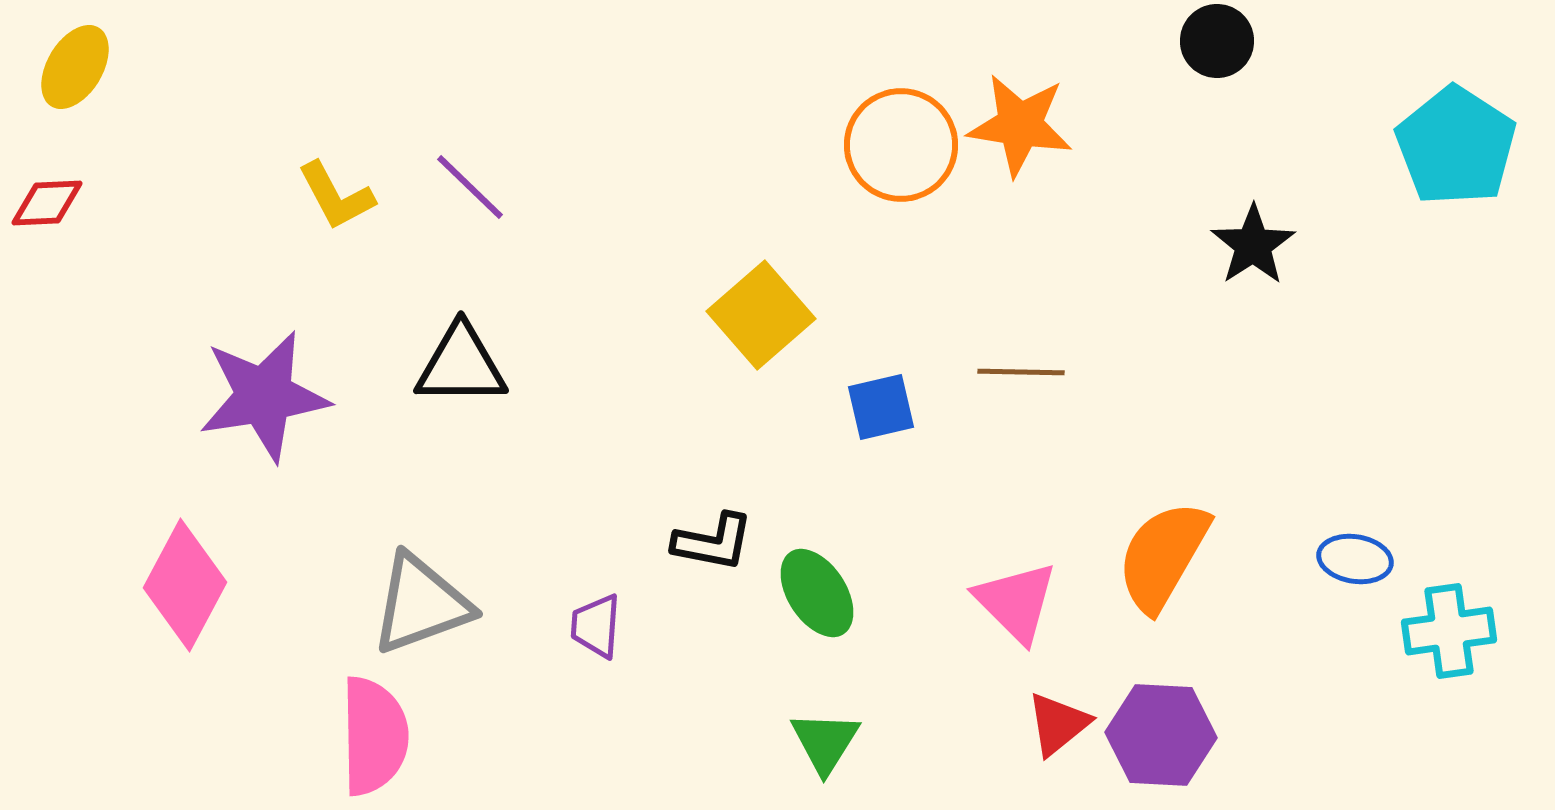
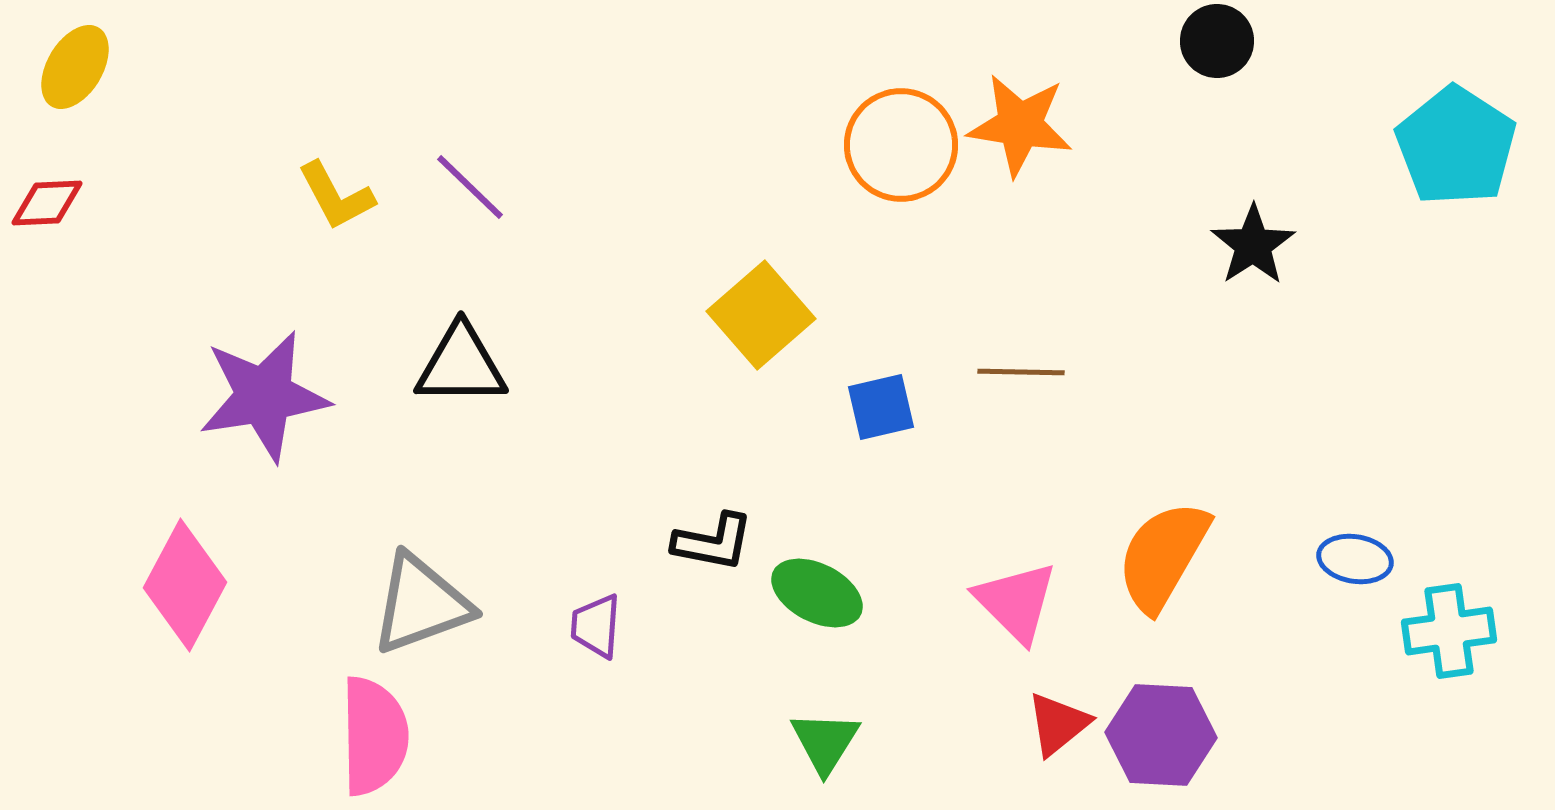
green ellipse: rotated 30 degrees counterclockwise
